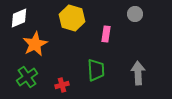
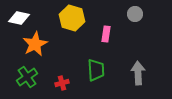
white diamond: rotated 35 degrees clockwise
red cross: moved 2 px up
